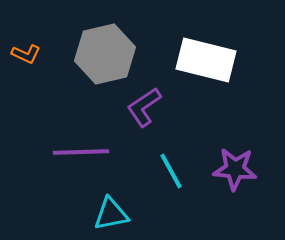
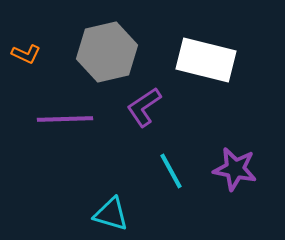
gray hexagon: moved 2 px right, 2 px up
purple line: moved 16 px left, 33 px up
purple star: rotated 6 degrees clockwise
cyan triangle: rotated 27 degrees clockwise
